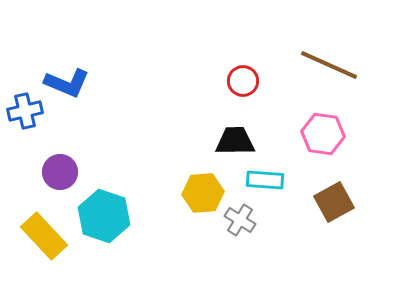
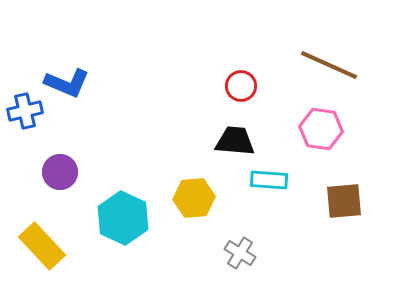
red circle: moved 2 px left, 5 px down
pink hexagon: moved 2 px left, 5 px up
black trapezoid: rotated 6 degrees clockwise
cyan rectangle: moved 4 px right
yellow hexagon: moved 9 px left, 5 px down
brown square: moved 10 px right, 1 px up; rotated 24 degrees clockwise
cyan hexagon: moved 19 px right, 2 px down; rotated 6 degrees clockwise
gray cross: moved 33 px down
yellow rectangle: moved 2 px left, 10 px down
